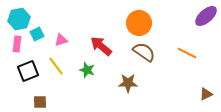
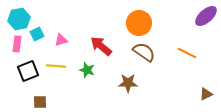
yellow line: rotated 48 degrees counterclockwise
